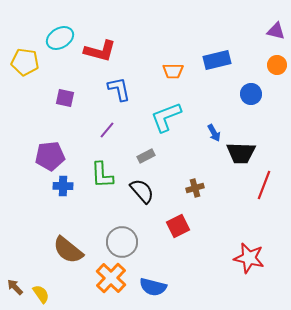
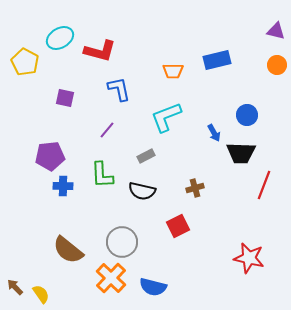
yellow pentagon: rotated 20 degrees clockwise
blue circle: moved 4 px left, 21 px down
black semicircle: rotated 144 degrees clockwise
